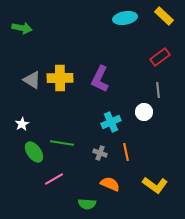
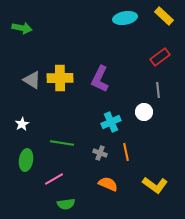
green ellipse: moved 8 px left, 8 px down; rotated 45 degrees clockwise
orange semicircle: moved 2 px left
green semicircle: moved 21 px left; rotated 12 degrees counterclockwise
